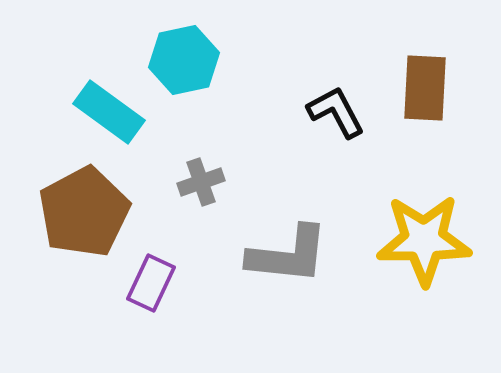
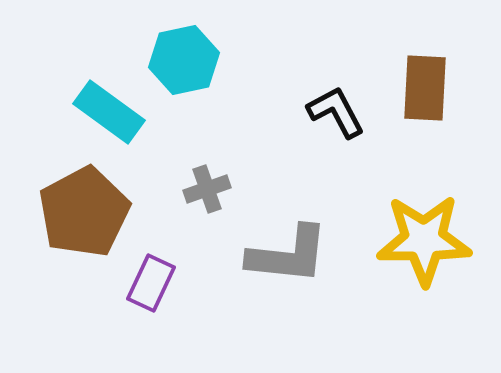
gray cross: moved 6 px right, 7 px down
